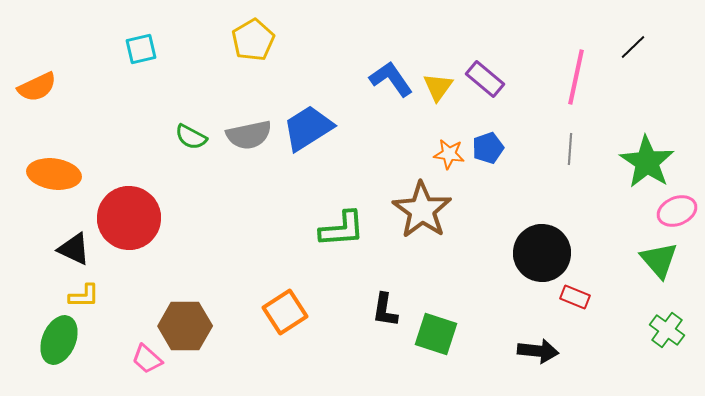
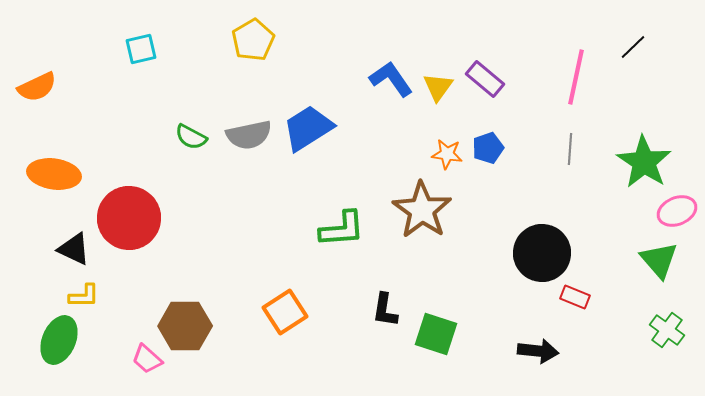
orange star: moved 2 px left
green star: moved 3 px left
